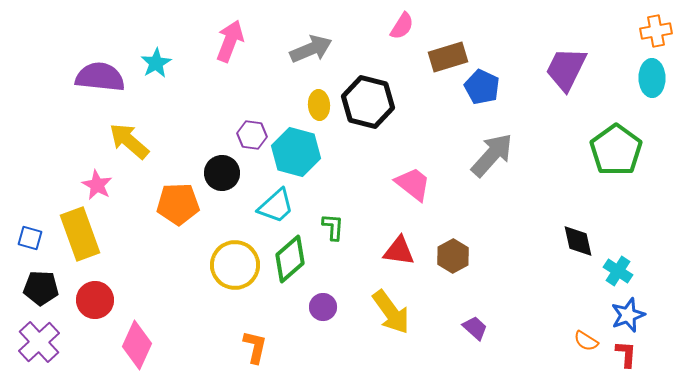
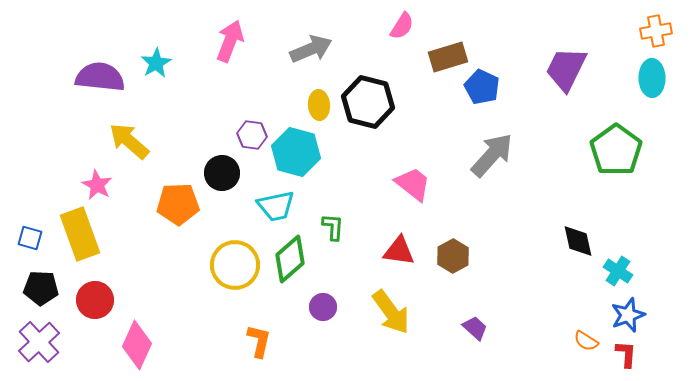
cyan trapezoid at (276, 206): rotated 30 degrees clockwise
orange L-shape at (255, 347): moved 4 px right, 6 px up
